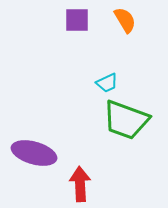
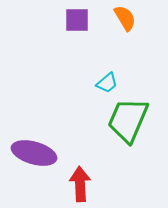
orange semicircle: moved 2 px up
cyan trapezoid: rotated 15 degrees counterclockwise
green trapezoid: moved 2 px right; rotated 93 degrees clockwise
